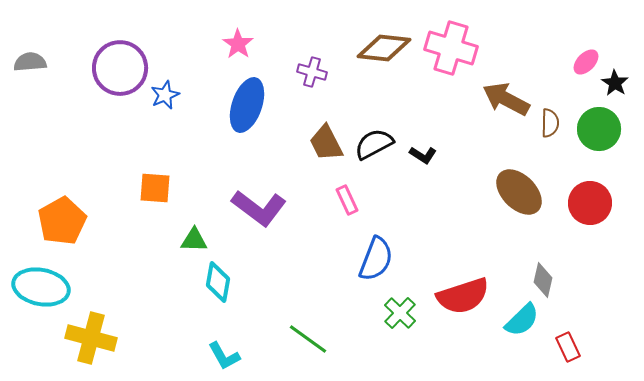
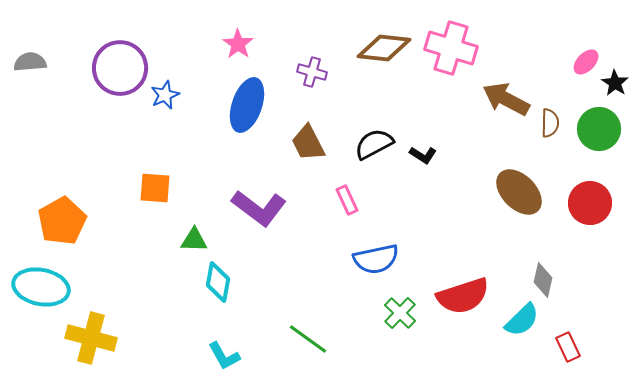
brown trapezoid: moved 18 px left
blue semicircle: rotated 57 degrees clockwise
